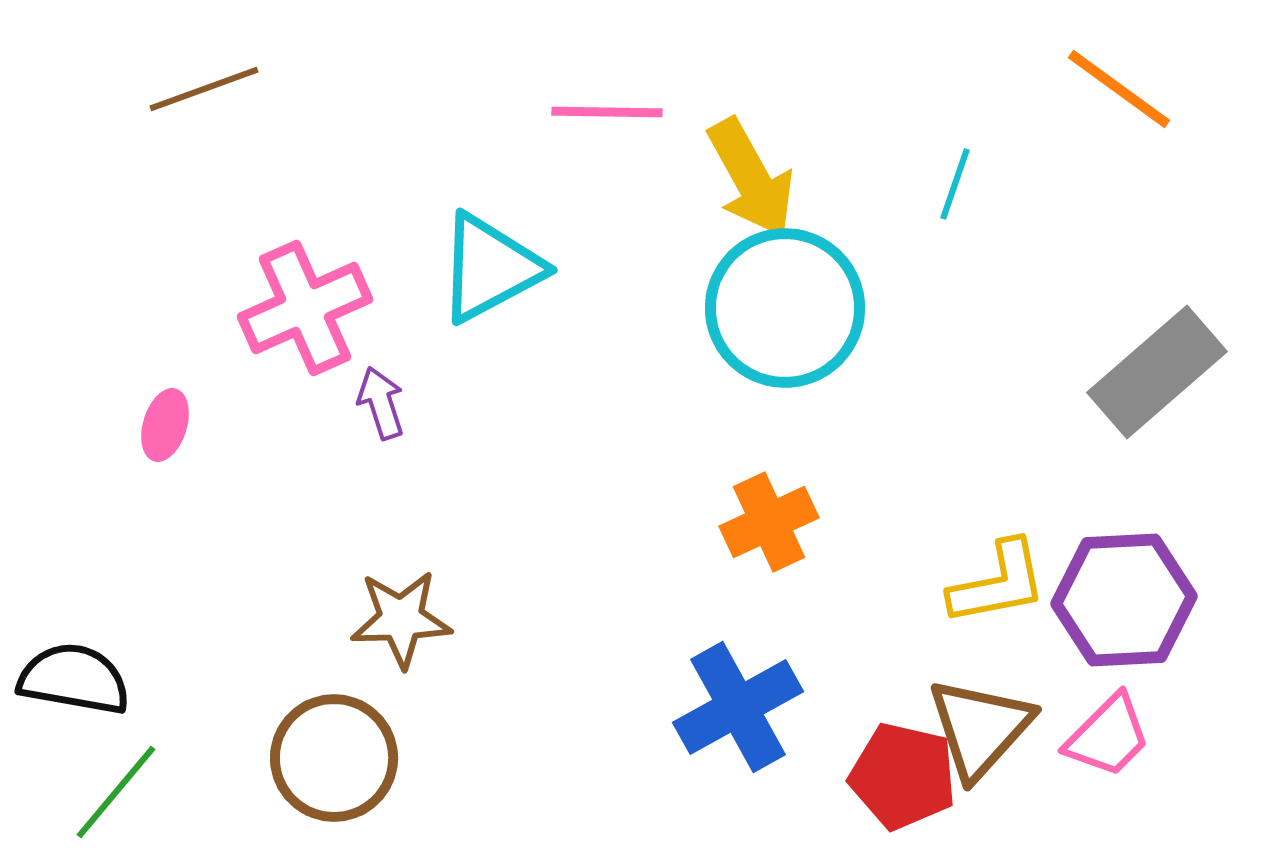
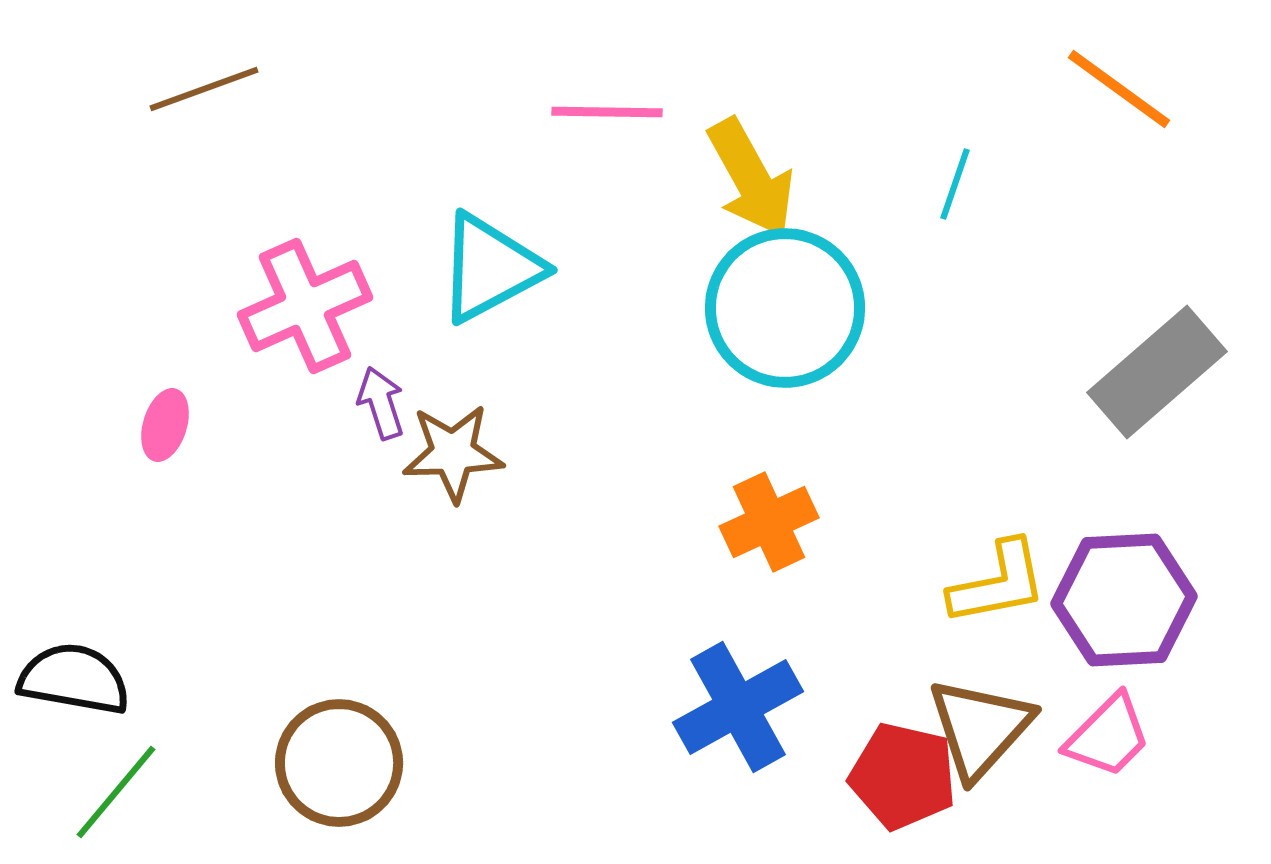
pink cross: moved 2 px up
brown star: moved 52 px right, 166 px up
brown circle: moved 5 px right, 5 px down
